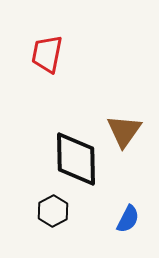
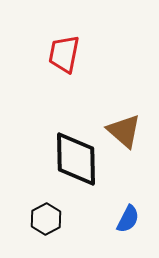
red trapezoid: moved 17 px right
brown triangle: rotated 24 degrees counterclockwise
black hexagon: moved 7 px left, 8 px down
